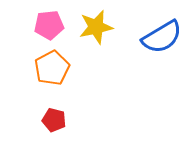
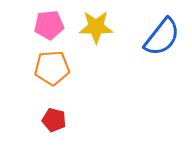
yellow star: rotated 12 degrees clockwise
blue semicircle: rotated 21 degrees counterclockwise
orange pentagon: rotated 24 degrees clockwise
